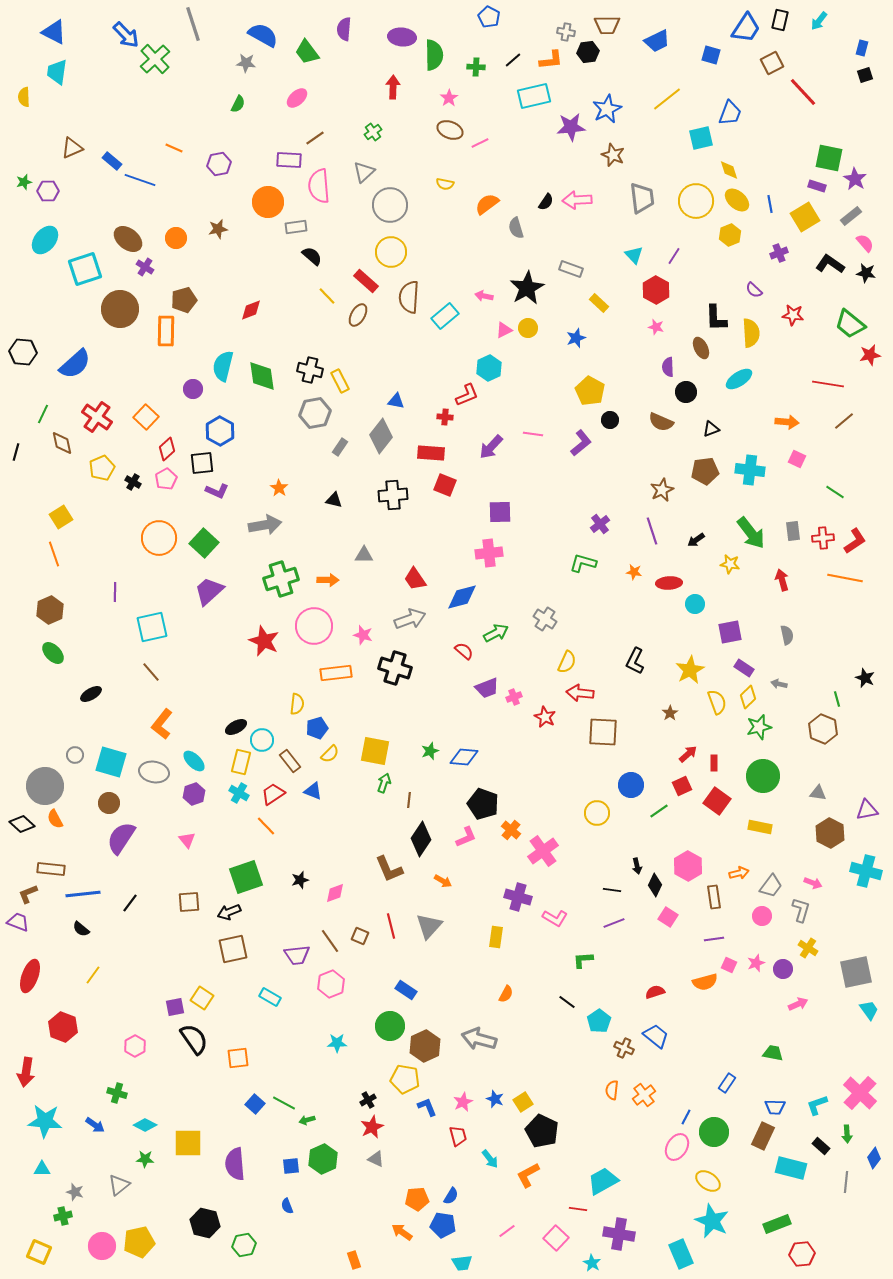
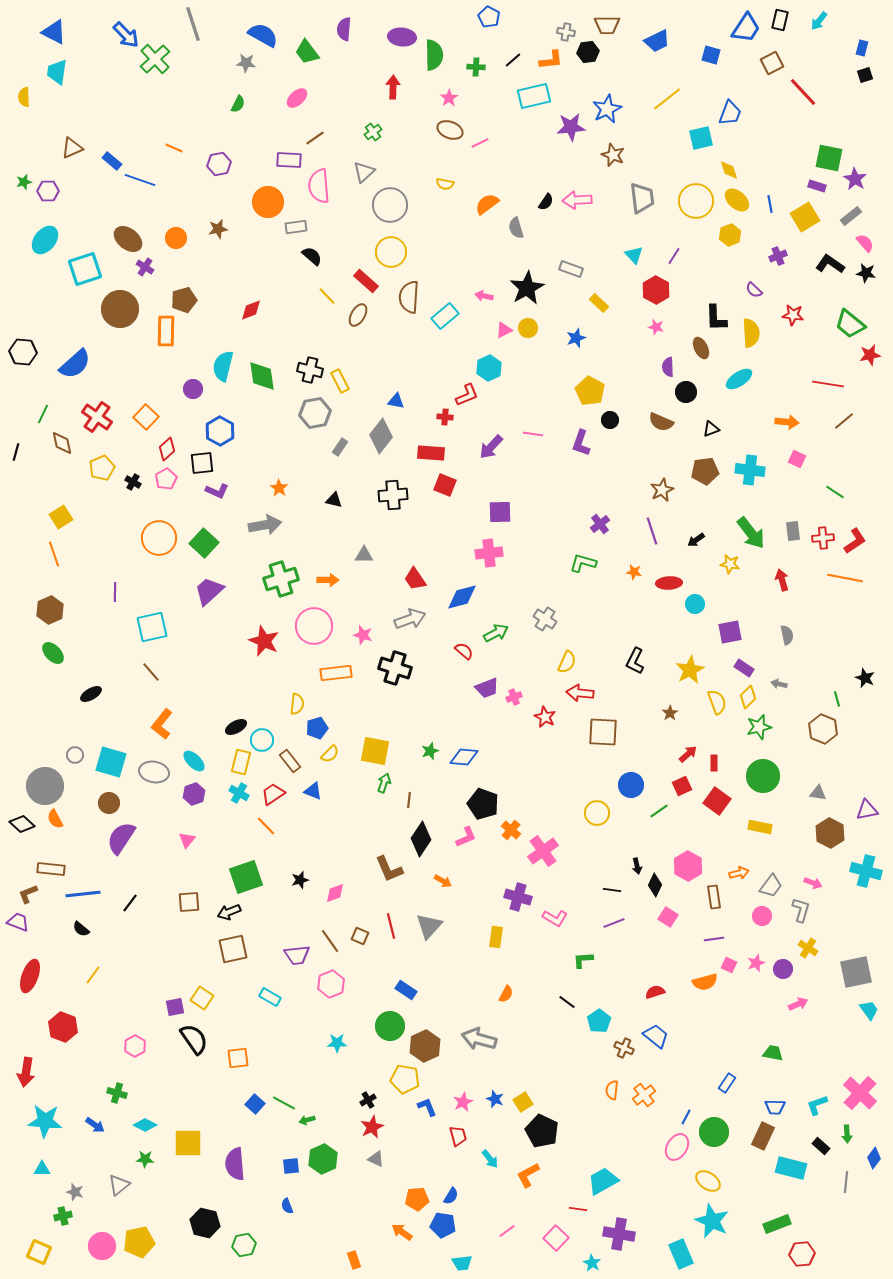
purple cross at (779, 253): moved 1 px left, 3 px down
purple L-shape at (581, 443): rotated 148 degrees clockwise
pink triangle at (187, 840): rotated 18 degrees clockwise
